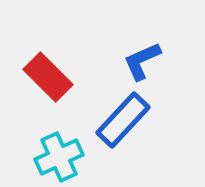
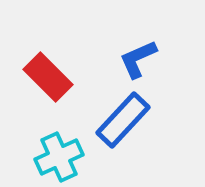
blue L-shape: moved 4 px left, 2 px up
